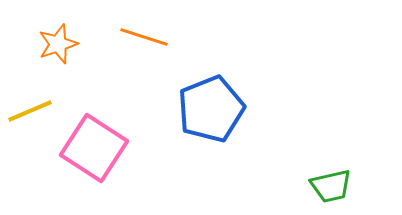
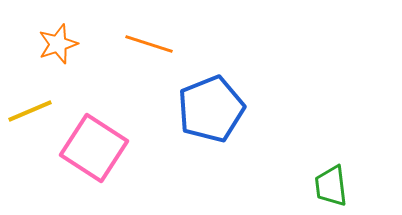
orange line: moved 5 px right, 7 px down
green trapezoid: rotated 96 degrees clockwise
